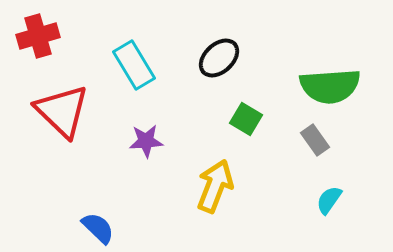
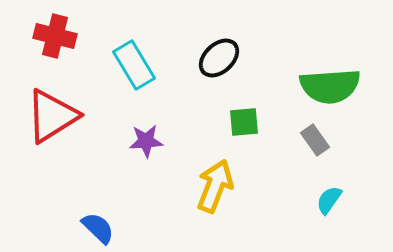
red cross: moved 17 px right; rotated 30 degrees clockwise
red triangle: moved 10 px left, 5 px down; rotated 44 degrees clockwise
green square: moved 2 px left, 3 px down; rotated 36 degrees counterclockwise
